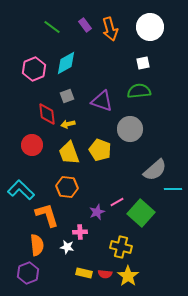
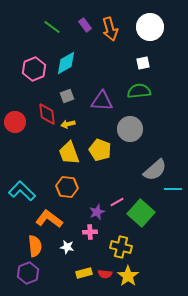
purple triangle: rotated 15 degrees counterclockwise
red circle: moved 17 px left, 23 px up
cyan L-shape: moved 1 px right, 1 px down
orange L-shape: moved 2 px right, 4 px down; rotated 36 degrees counterclockwise
pink cross: moved 10 px right
orange semicircle: moved 2 px left, 1 px down
yellow rectangle: rotated 28 degrees counterclockwise
